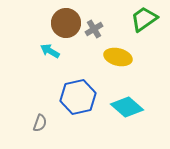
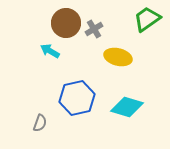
green trapezoid: moved 3 px right
blue hexagon: moved 1 px left, 1 px down
cyan diamond: rotated 24 degrees counterclockwise
